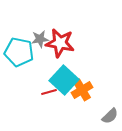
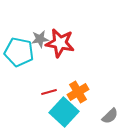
cyan square: moved 32 px down
orange cross: moved 4 px left, 2 px down
